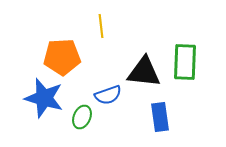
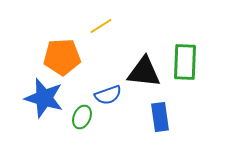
yellow line: rotated 65 degrees clockwise
